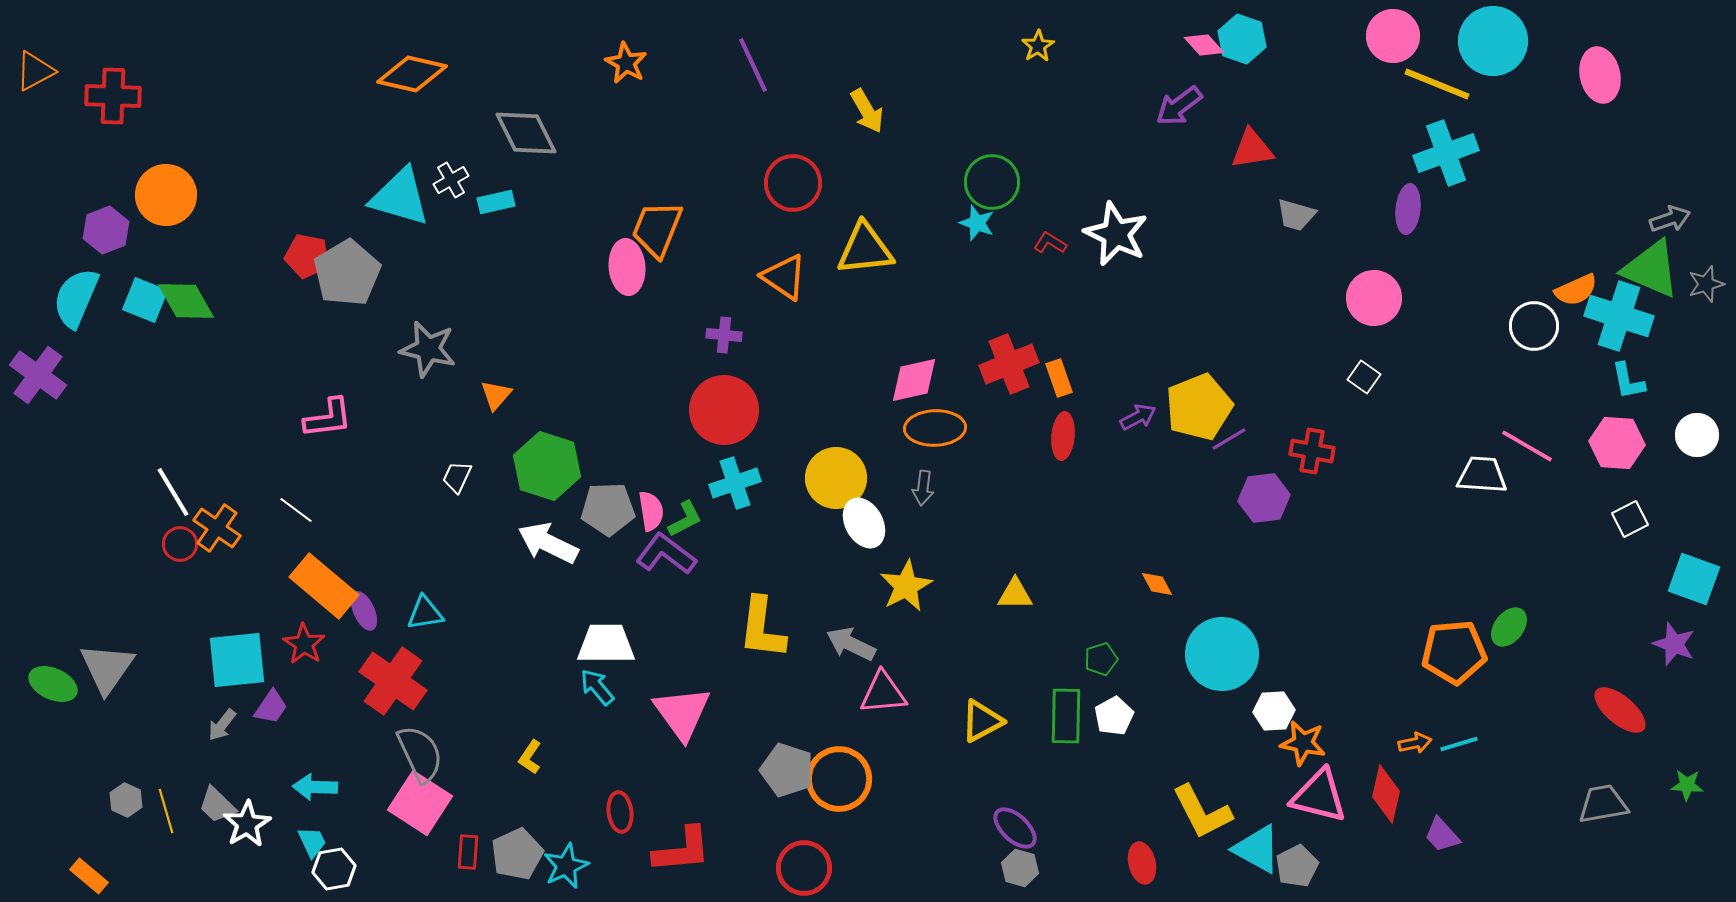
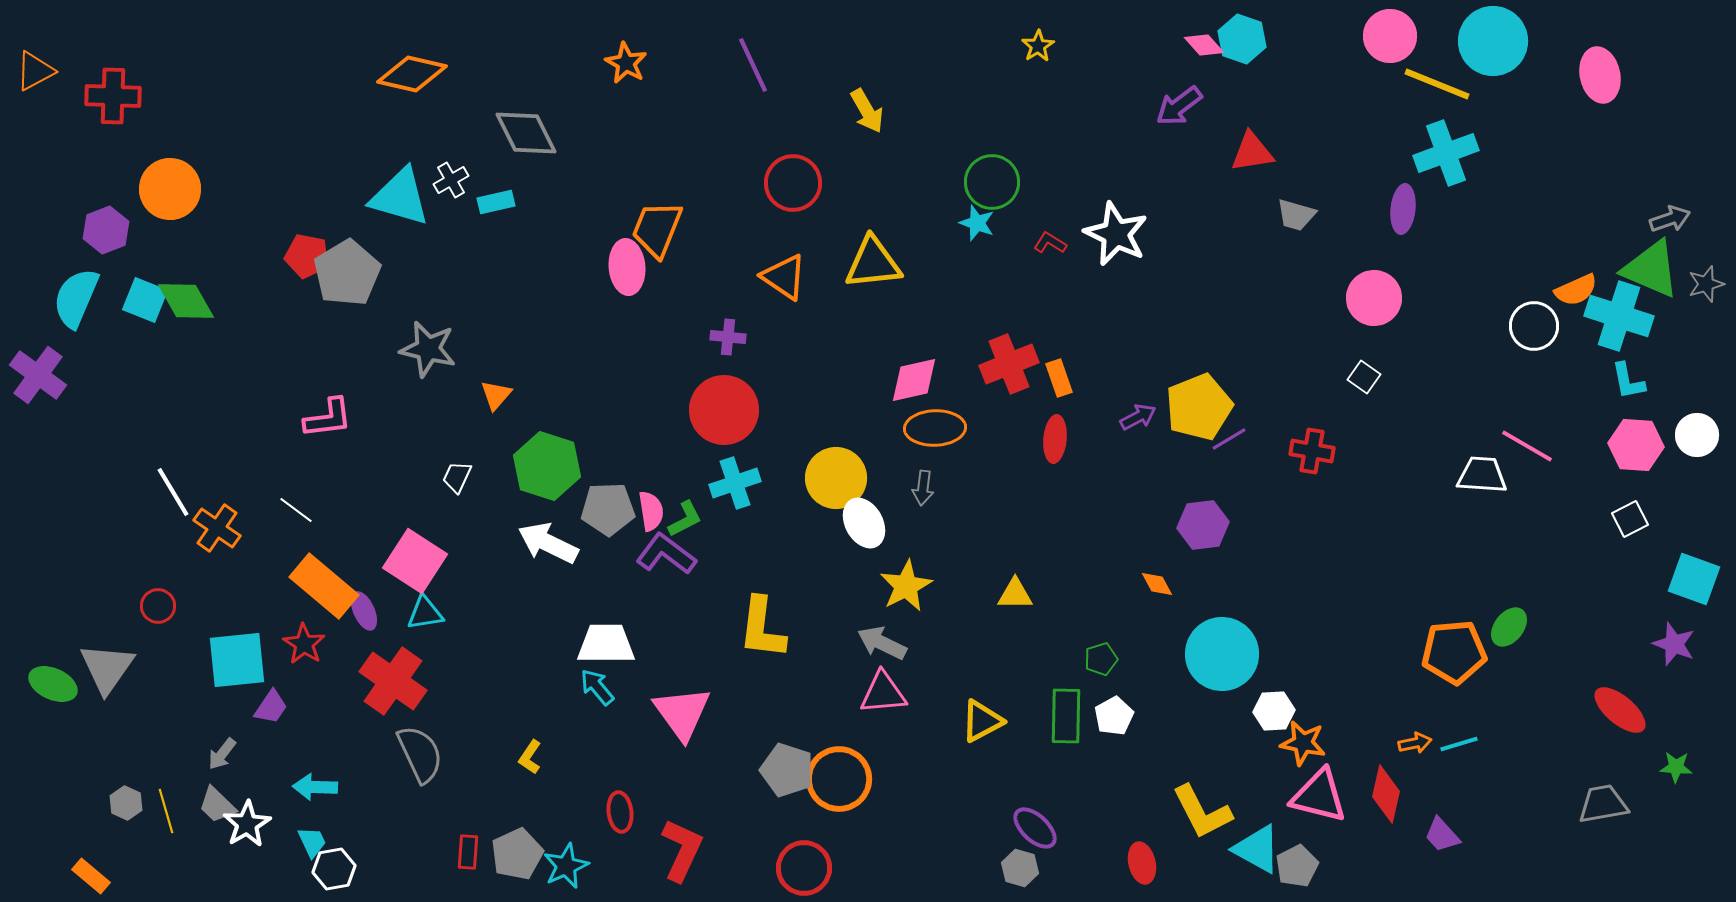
pink circle at (1393, 36): moved 3 px left
red triangle at (1252, 149): moved 3 px down
orange circle at (166, 195): moved 4 px right, 6 px up
purple ellipse at (1408, 209): moved 5 px left
yellow triangle at (865, 249): moved 8 px right, 14 px down
purple cross at (724, 335): moved 4 px right, 2 px down
red ellipse at (1063, 436): moved 8 px left, 3 px down
pink hexagon at (1617, 443): moved 19 px right, 2 px down
purple hexagon at (1264, 498): moved 61 px left, 27 px down
red circle at (180, 544): moved 22 px left, 62 px down
gray arrow at (851, 644): moved 31 px right, 1 px up
gray arrow at (222, 725): moved 29 px down
green star at (1687, 785): moved 11 px left, 18 px up
gray hexagon at (126, 800): moved 3 px down
pink square at (420, 803): moved 5 px left, 242 px up
purple ellipse at (1015, 828): moved 20 px right
red L-shape at (682, 850): rotated 60 degrees counterclockwise
orange rectangle at (89, 876): moved 2 px right
